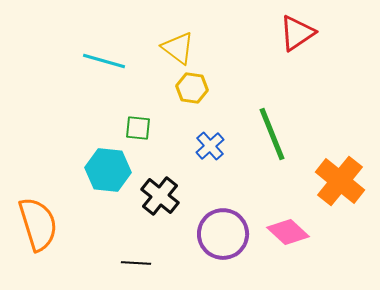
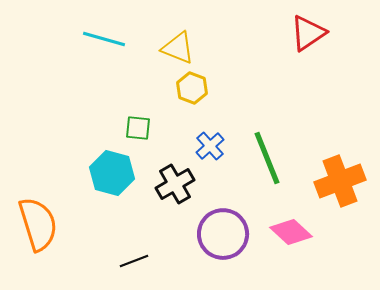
red triangle: moved 11 px right
yellow triangle: rotated 15 degrees counterclockwise
cyan line: moved 22 px up
yellow hexagon: rotated 12 degrees clockwise
green line: moved 5 px left, 24 px down
cyan hexagon: moved 4 px right, 3 px down; rotated 9 degrees clockwise
orange cross: rotated 30 degrees clockwise
black cross: moved 15 px right, 12 px up; rotated 21 degrees clockwise
pink diamond: moved 3 px right
black line: moved 2 px left, 2 px up; rotated 24 degrees counterclockwise
